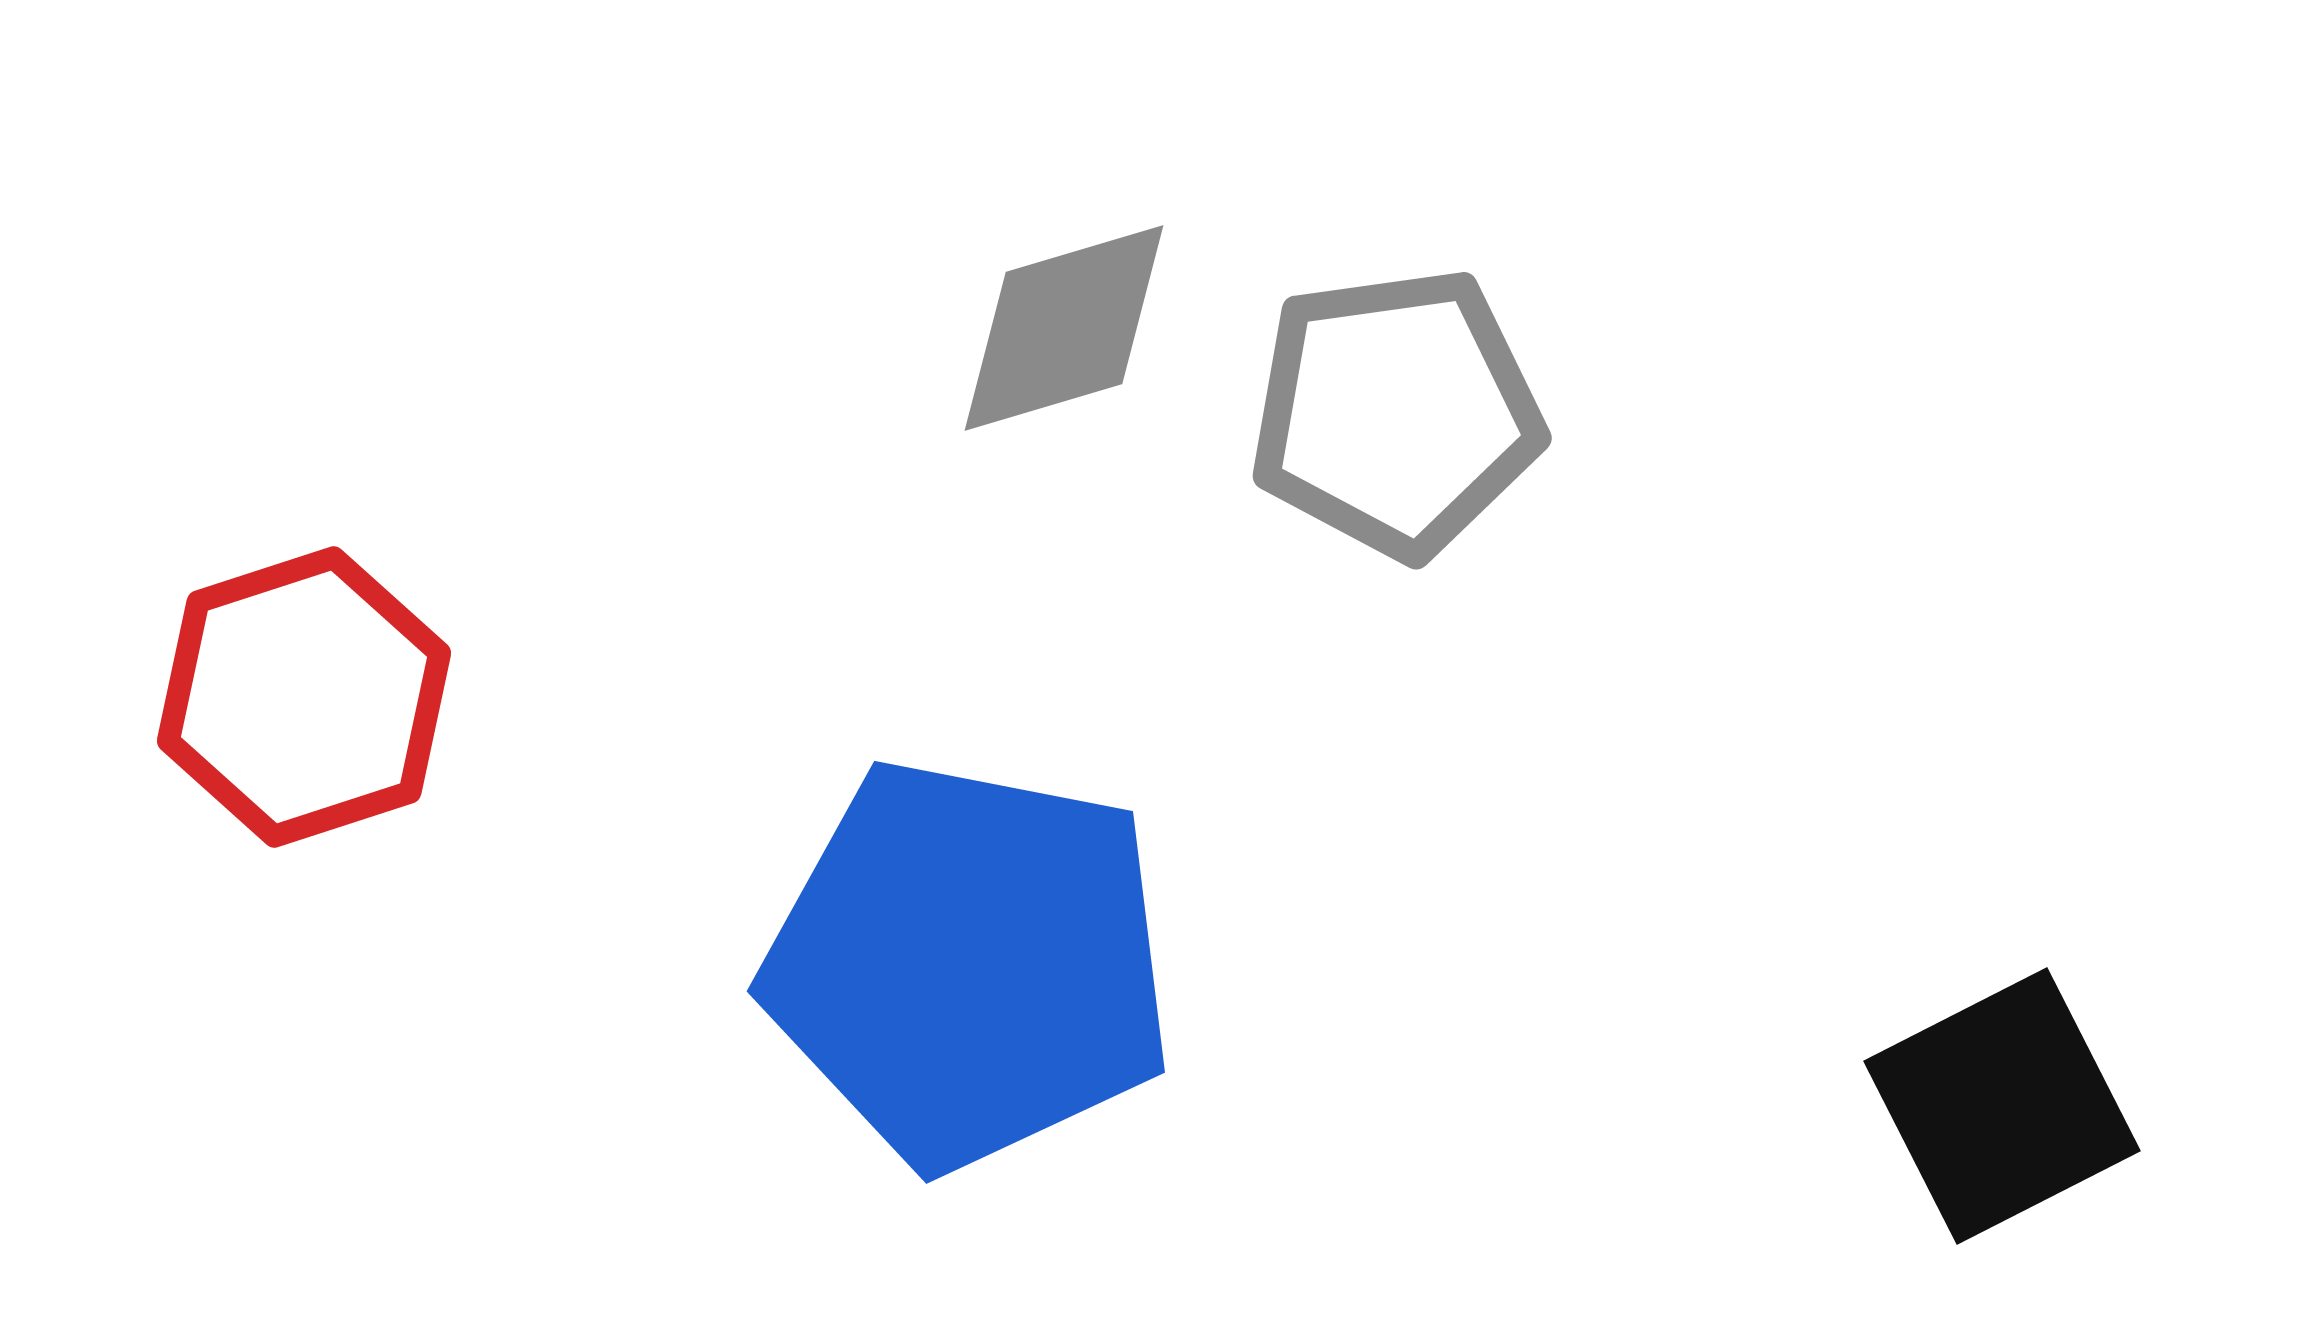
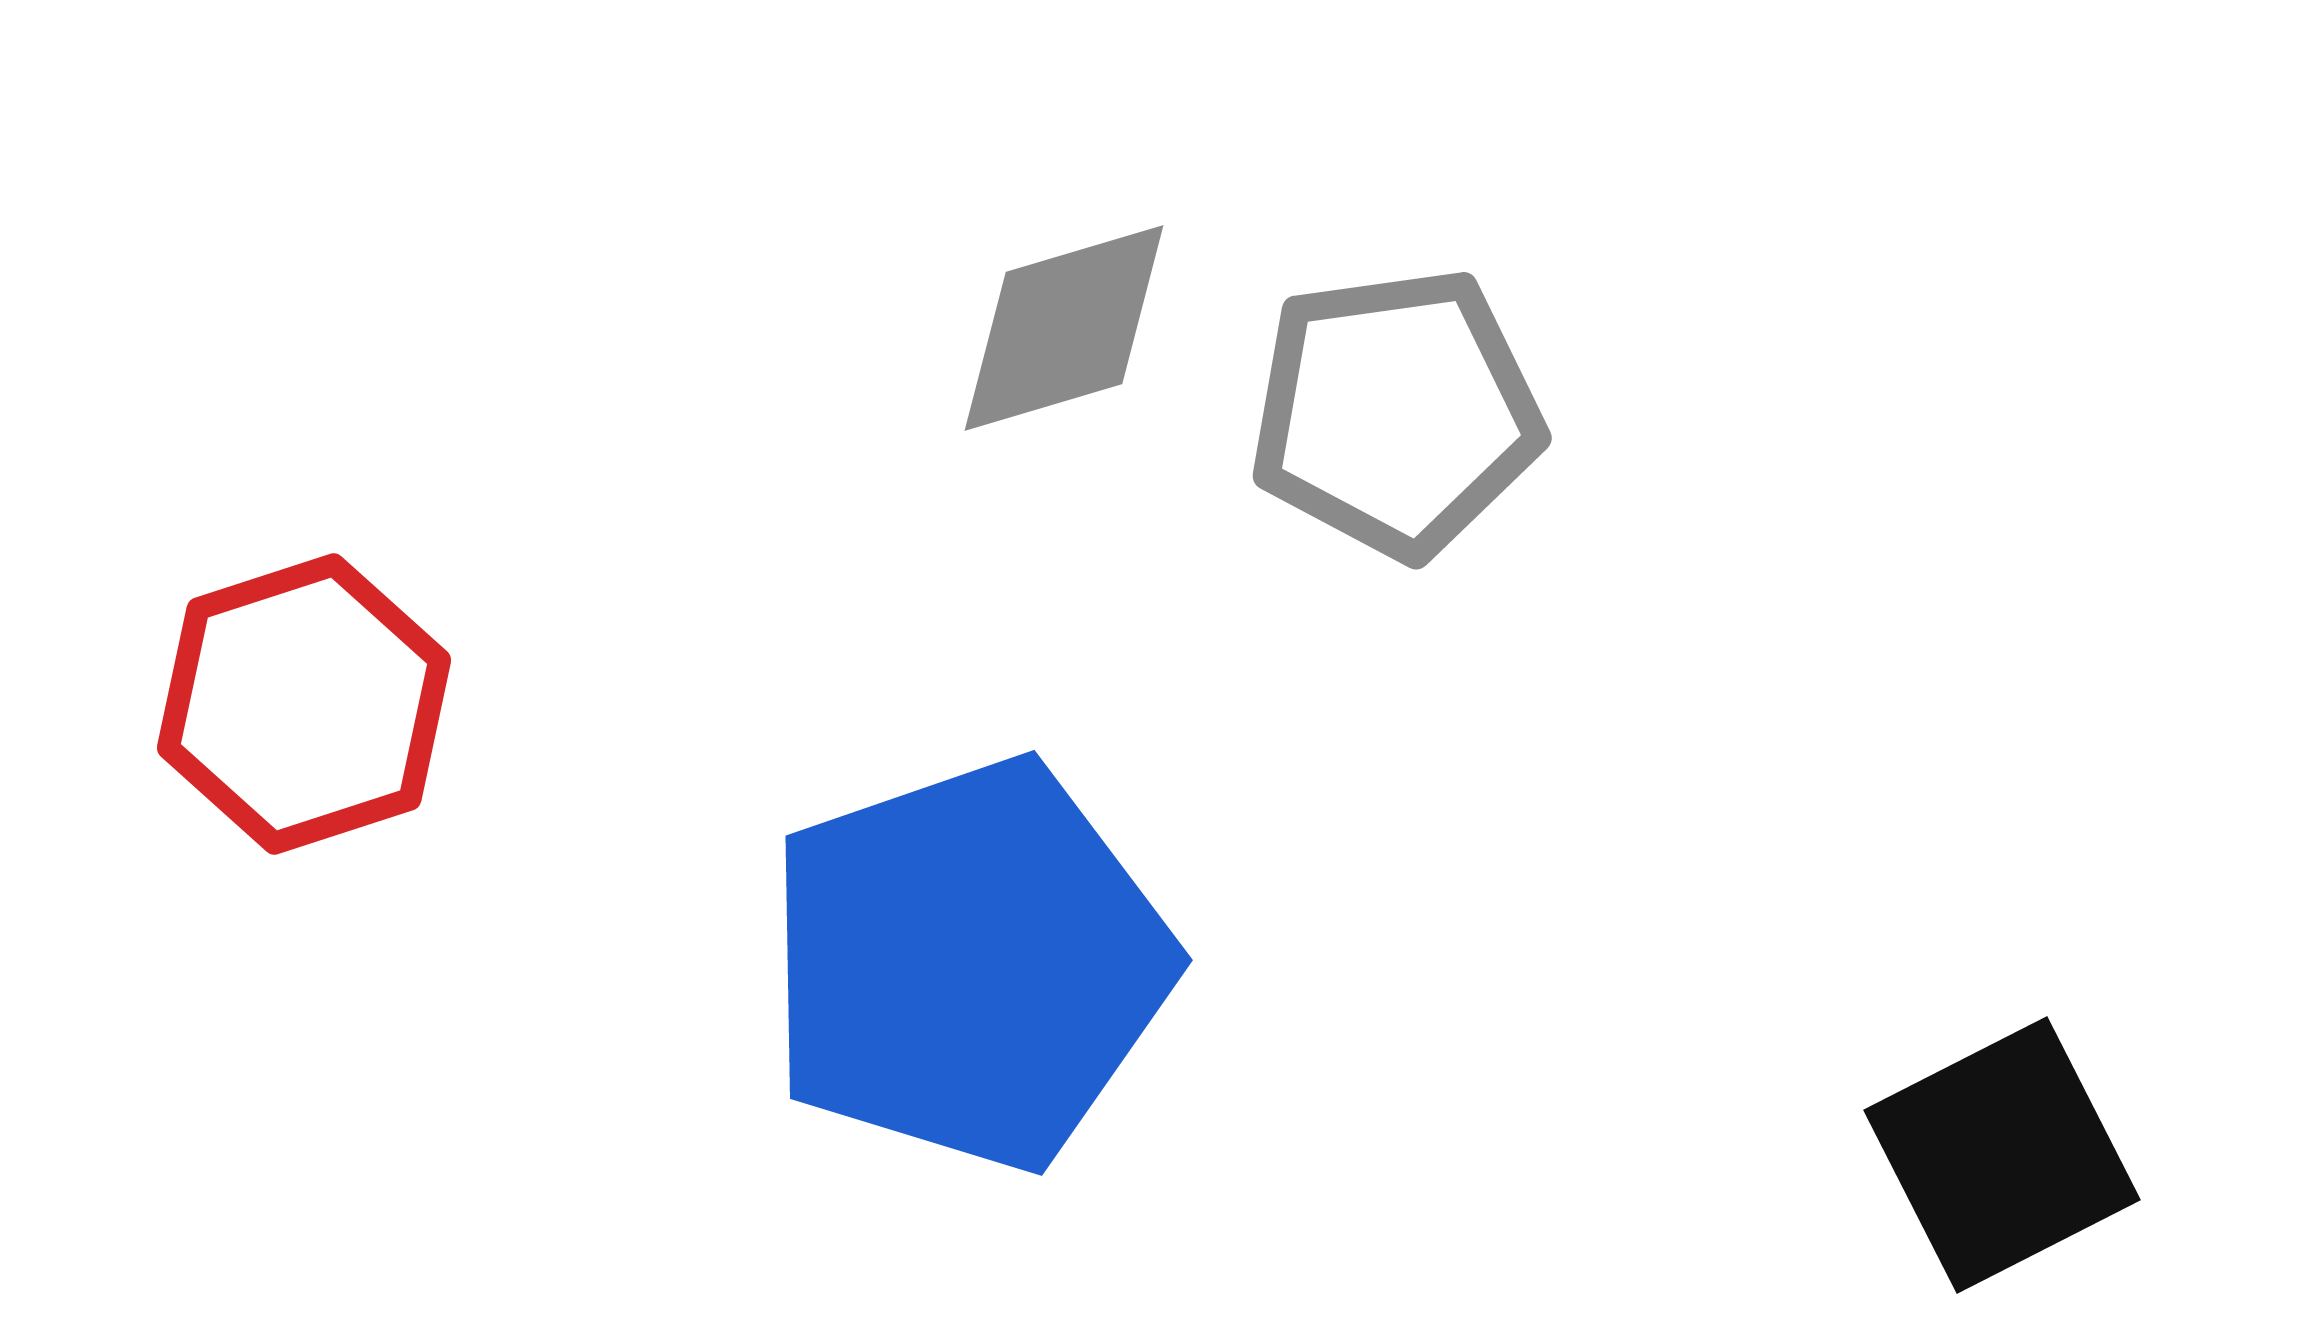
red hexagon: moved 7 px down
blue pentagon: rotated 30 degrees counterclockwise
black square: moved 49 px down
